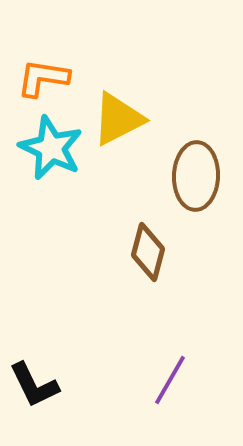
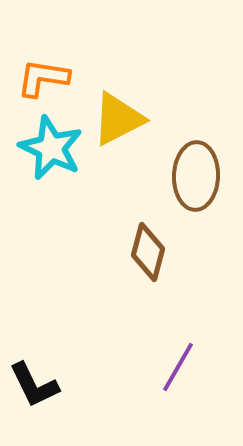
purple line: moved 8 px right, 13 px up
